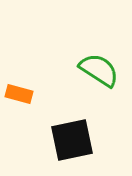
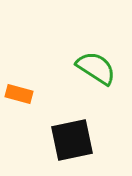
green semicircle: moved 3 px left, 2 px up
